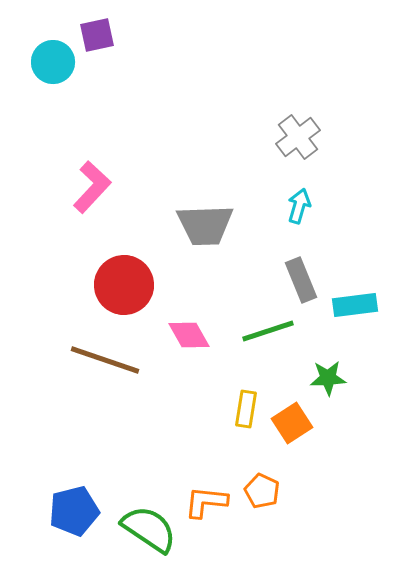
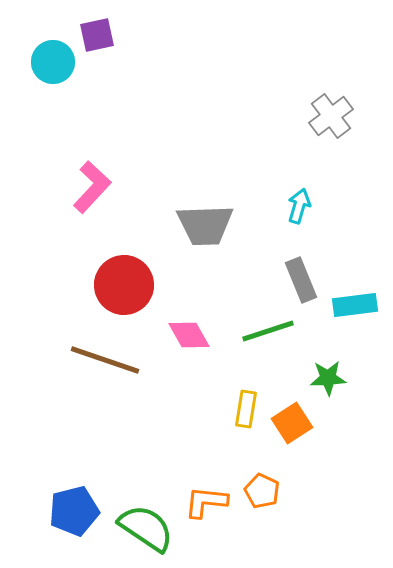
gray cross: moved 33 px right, 21 px up
green semicircle: moved 3 px left, 1 px up
